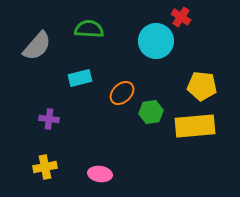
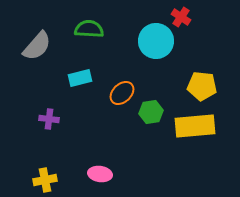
yellow cross: moved 13 px down
